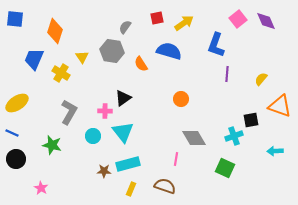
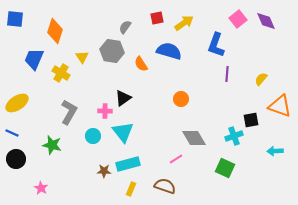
pink line: rotated 48 degrees clockwise
